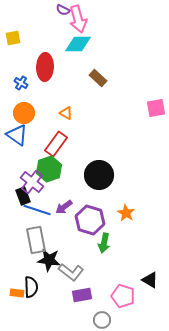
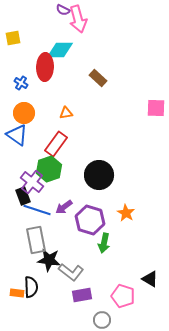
cyan diamond: moved 18 px left, 6 px down
pink square: rotated 12 degrees clockwise
orange triangle: rotated 40 degrees counterclockwise
black triangle: moved 1 px up
